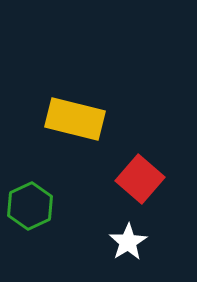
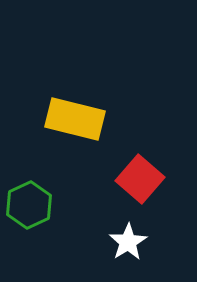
green hexagon: moved 1 px left, 1 px up
